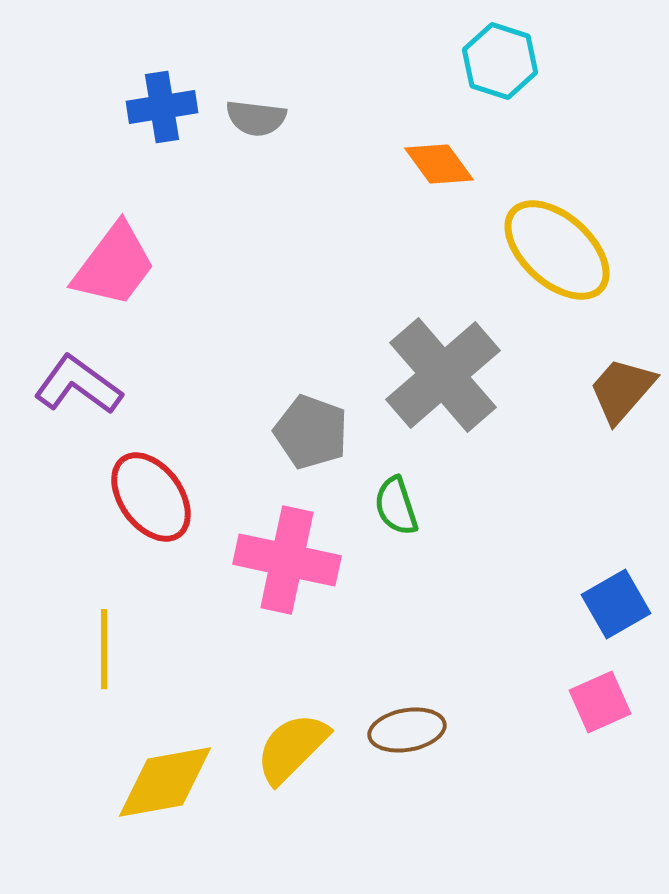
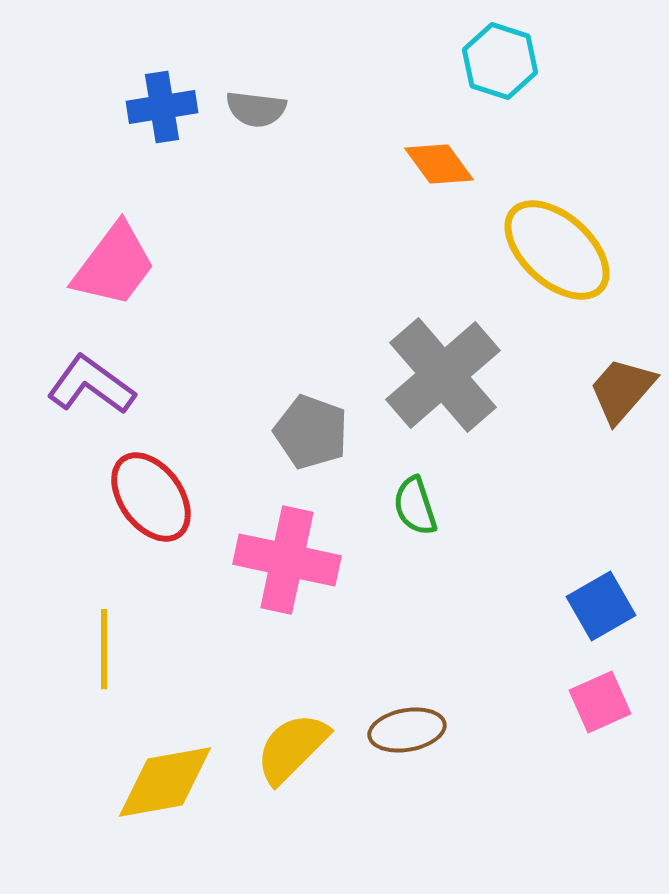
gray semicircle: moved 9 px up
purple L-shape: moved 13 px right
green semicircle: moved 19 px right
blue square: moved 15 px left, 2 px down
